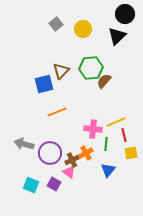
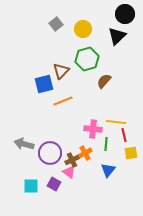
green hexagon: moved 4 px left, 9 px up; rotated 10 degrees counterclockwise
orange line: moved 6 px right, 11 px up
yellow line: rotated 30 degrees clockwise
orange cross: moved 1 px left
cyan square: moved 1 px down; rotated 21 degrees counterclockwise
